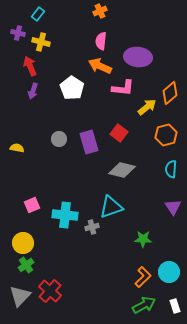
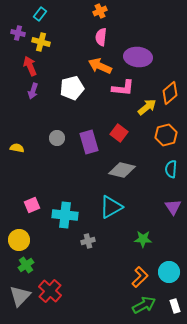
cyan rectangle: moved 2 px right
pink semicircle: moved 4 px up
white pentagon: rotated 25 degrees clockwise
gray circle: moved 2 px left, 1 px up
cyan triangle: rotated 10 degrees counterclockwise
gray cross: moved 4 px left, 14 px down
yellow circle: moved 4 px left, 3 px up
orange L-shape: moved 3 px left
